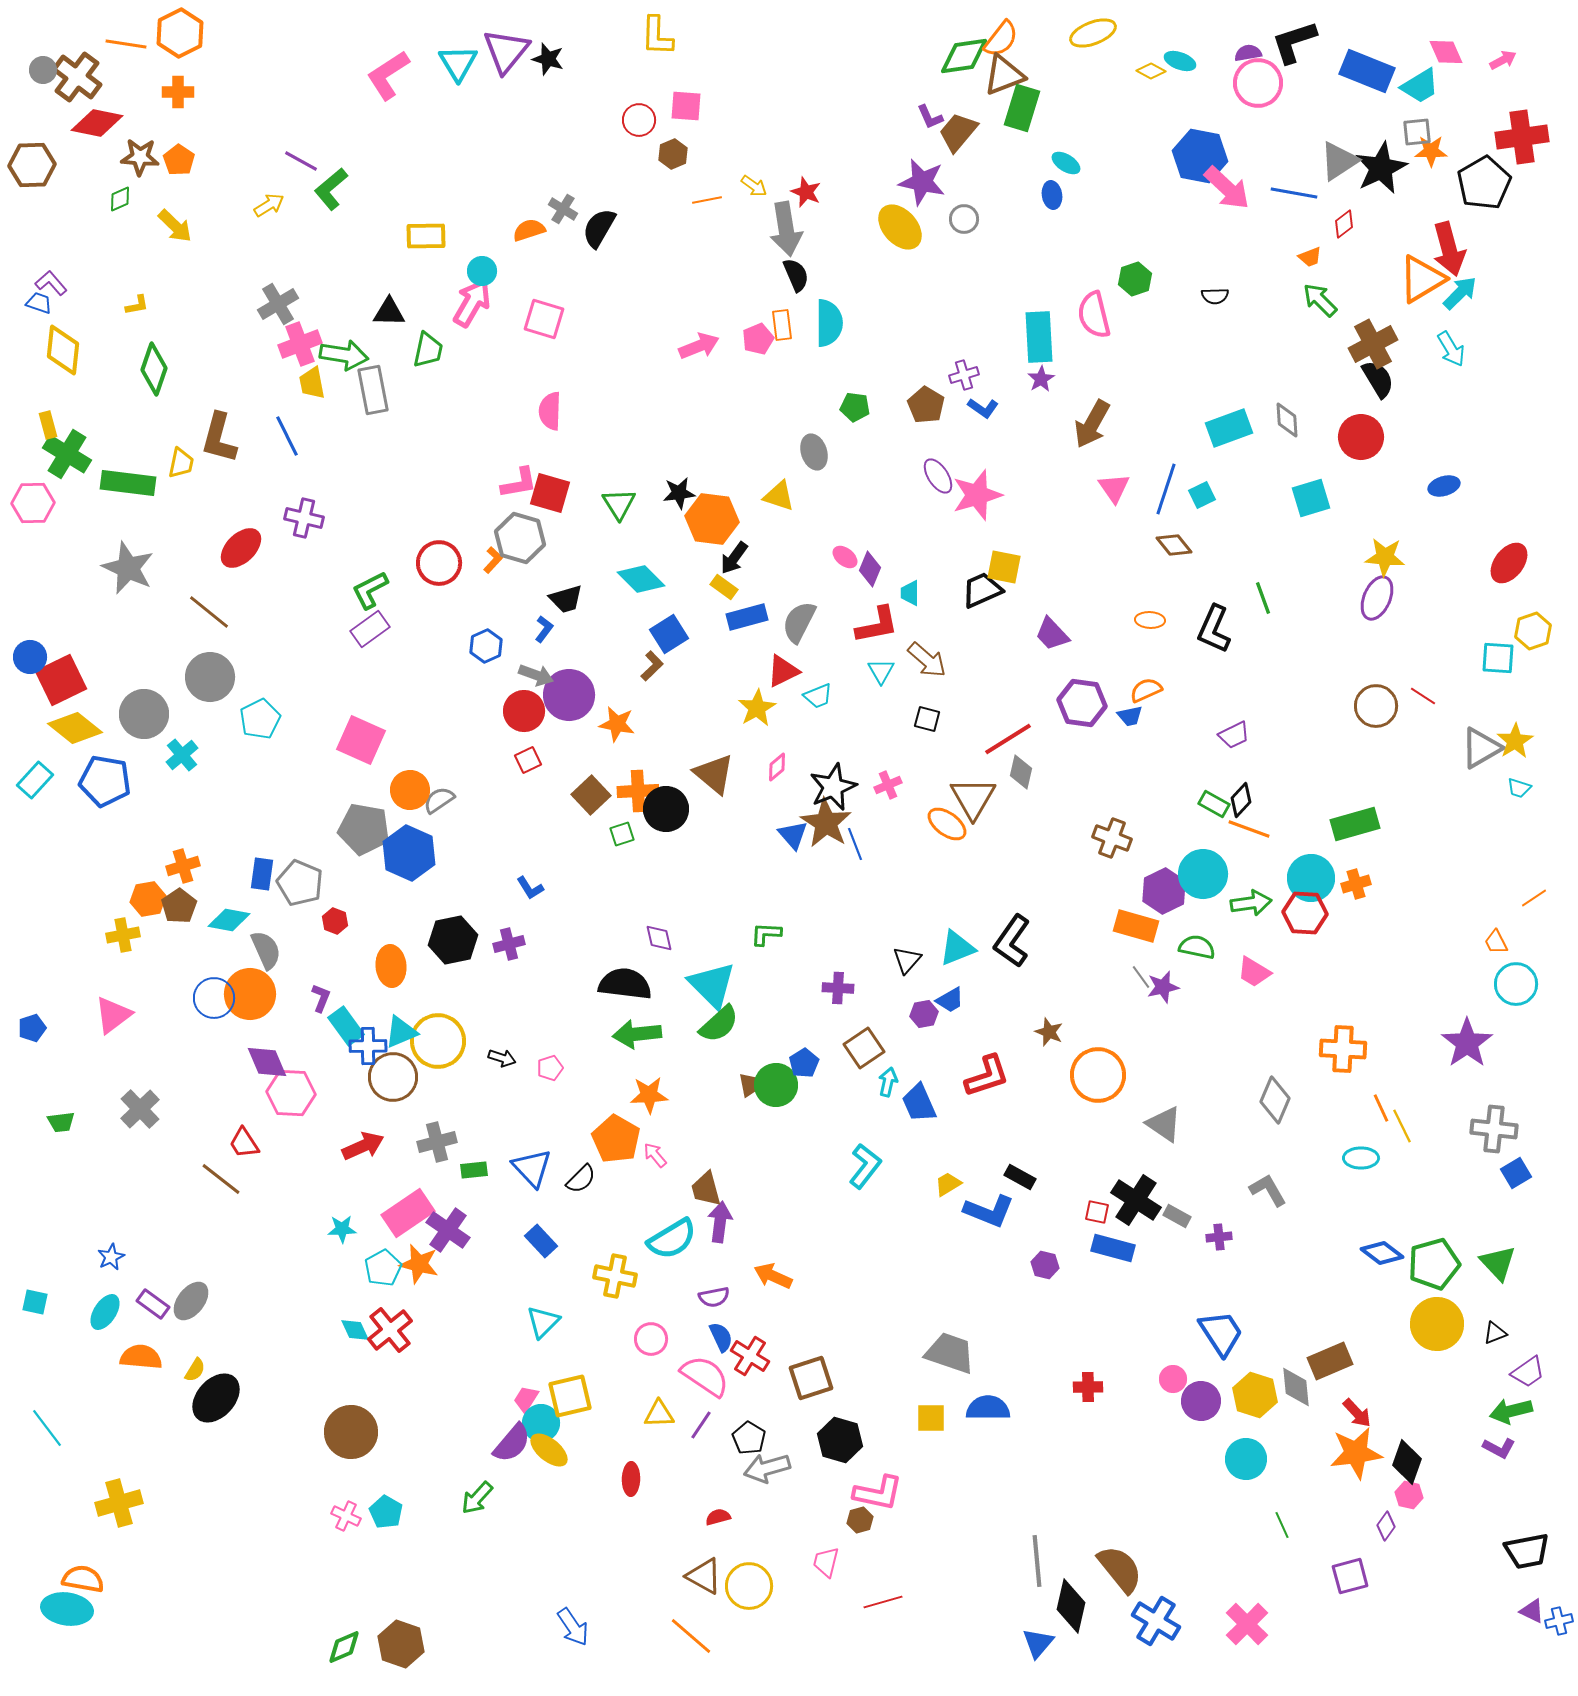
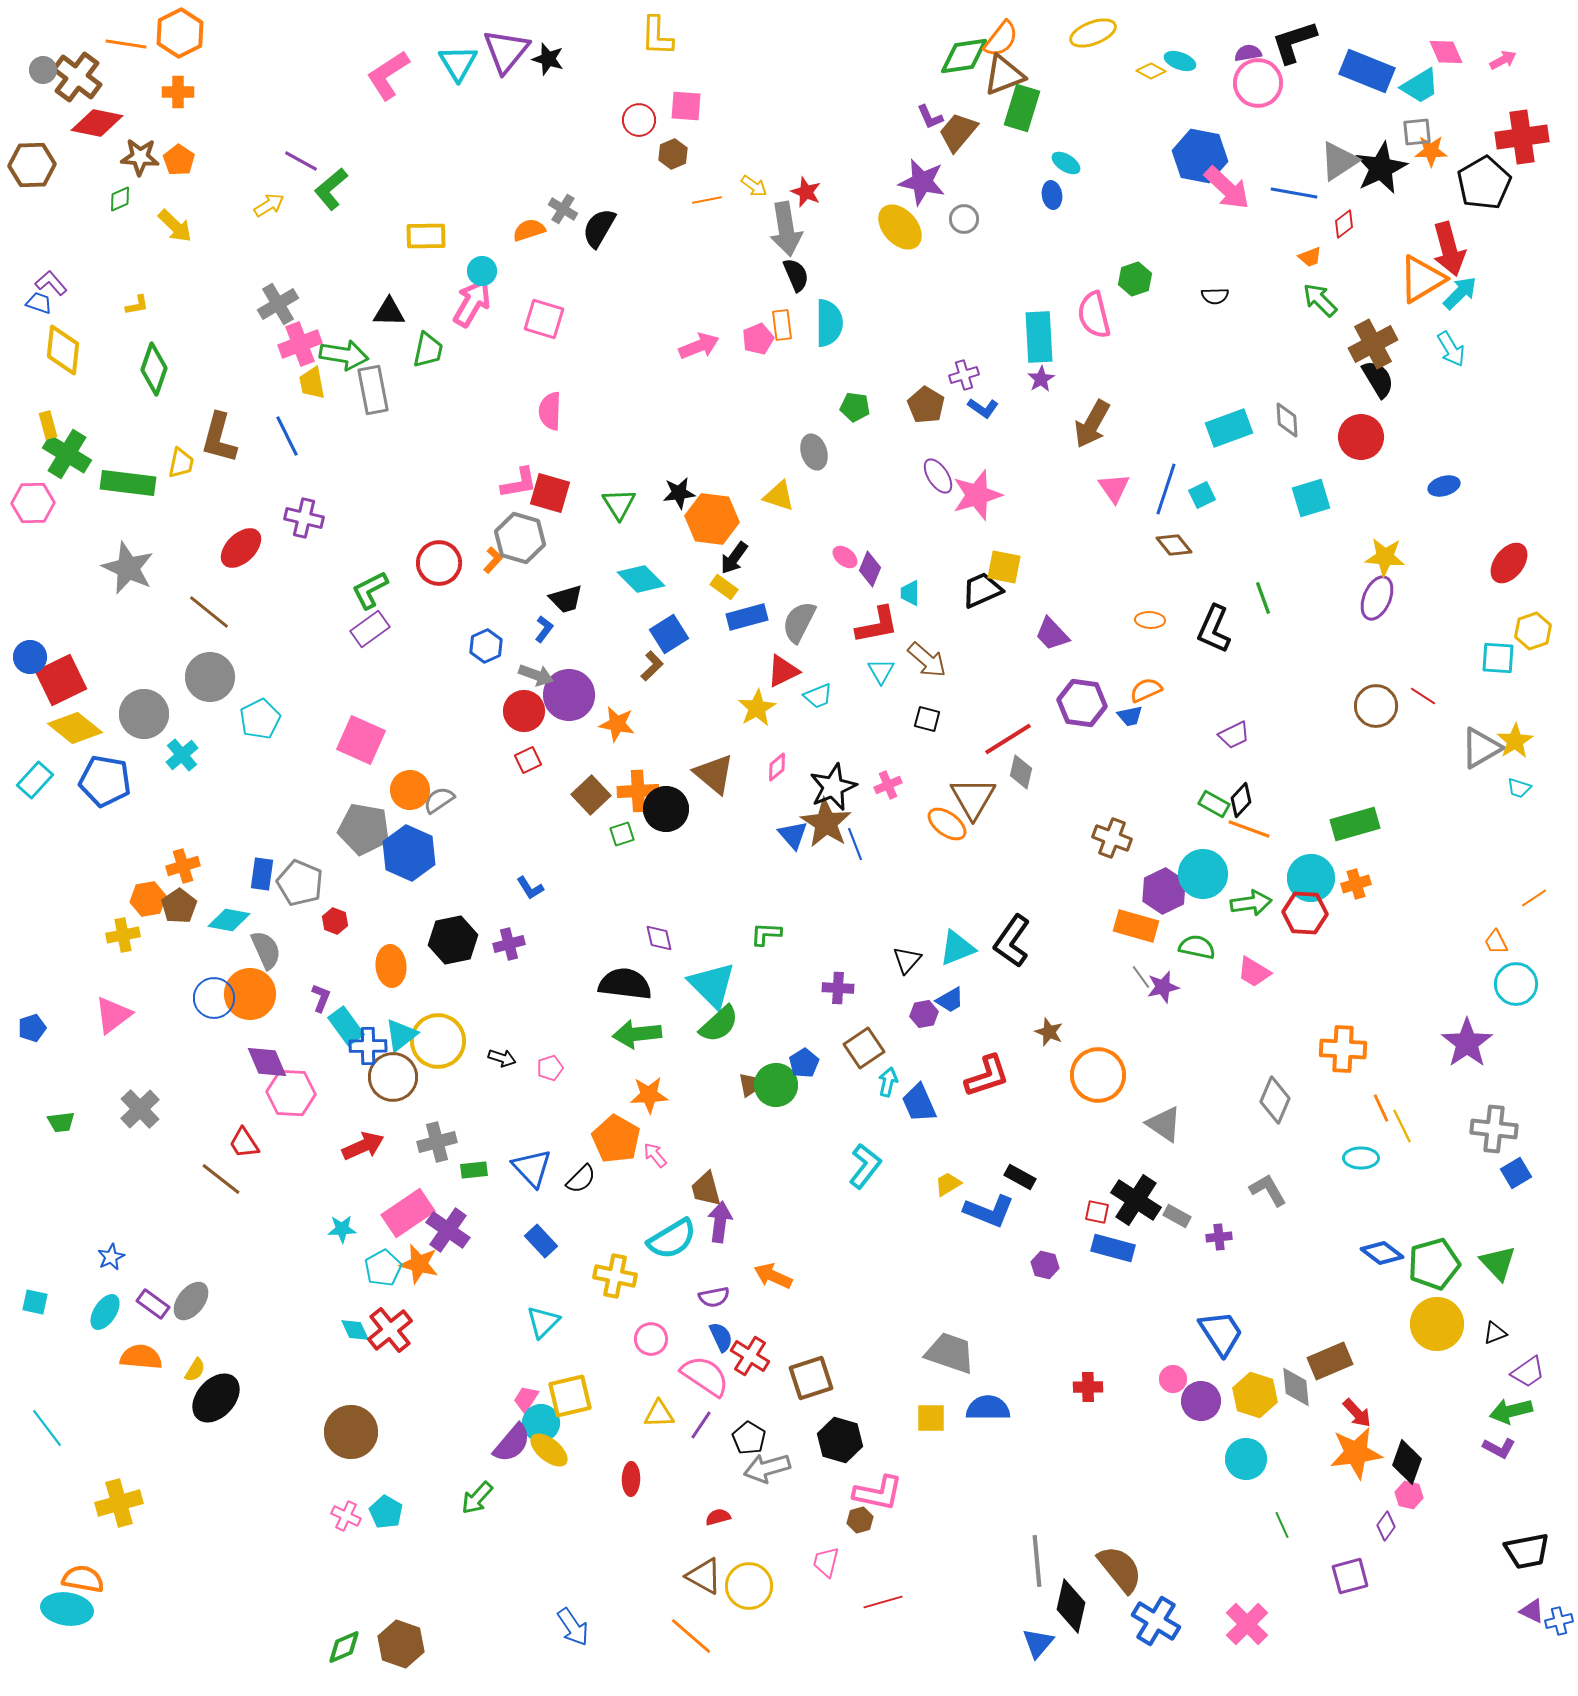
cyan triangle at (401, 1032): moved 3 px down; rotated 15 degrees counterclockwise
